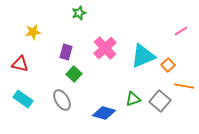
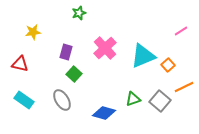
orange line: moved 1 px down; rotated 36 degrees counterclockwise
cyan rectangle: moved 1 px right, 1 px down
